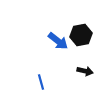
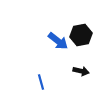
black arrow: moved 4 px left
